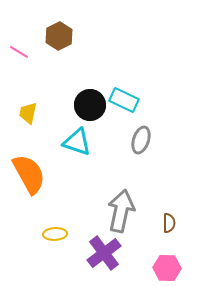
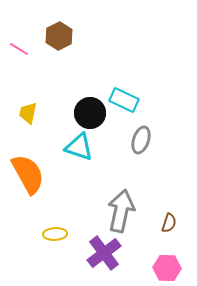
pink line: moved 3 px up
black circle: moved 8 px down
cyan triangle: moved 2 px right, 5 px down
orange semicircle: moved 1 px left
brown semicircle: rotated 18 degrees clockwise
